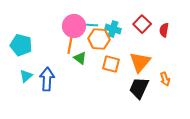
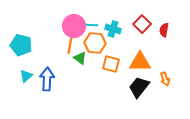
orange hexagon: moved 4 px left, 4 px down
orange triangle: rotated 50 degrees clockwise
black trapezoid: moved 1 px up; rotated 15 degrees clockwise
